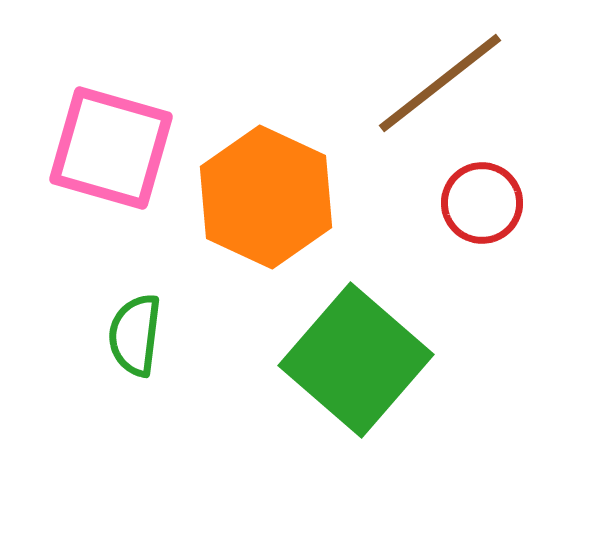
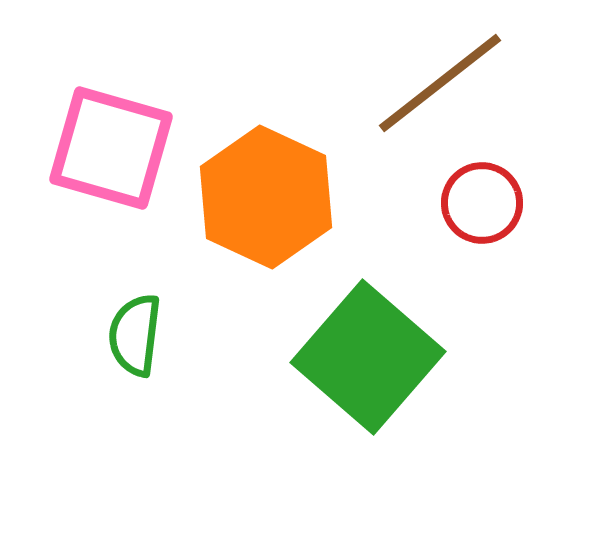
green square: moved 12 px right, 3 px up
